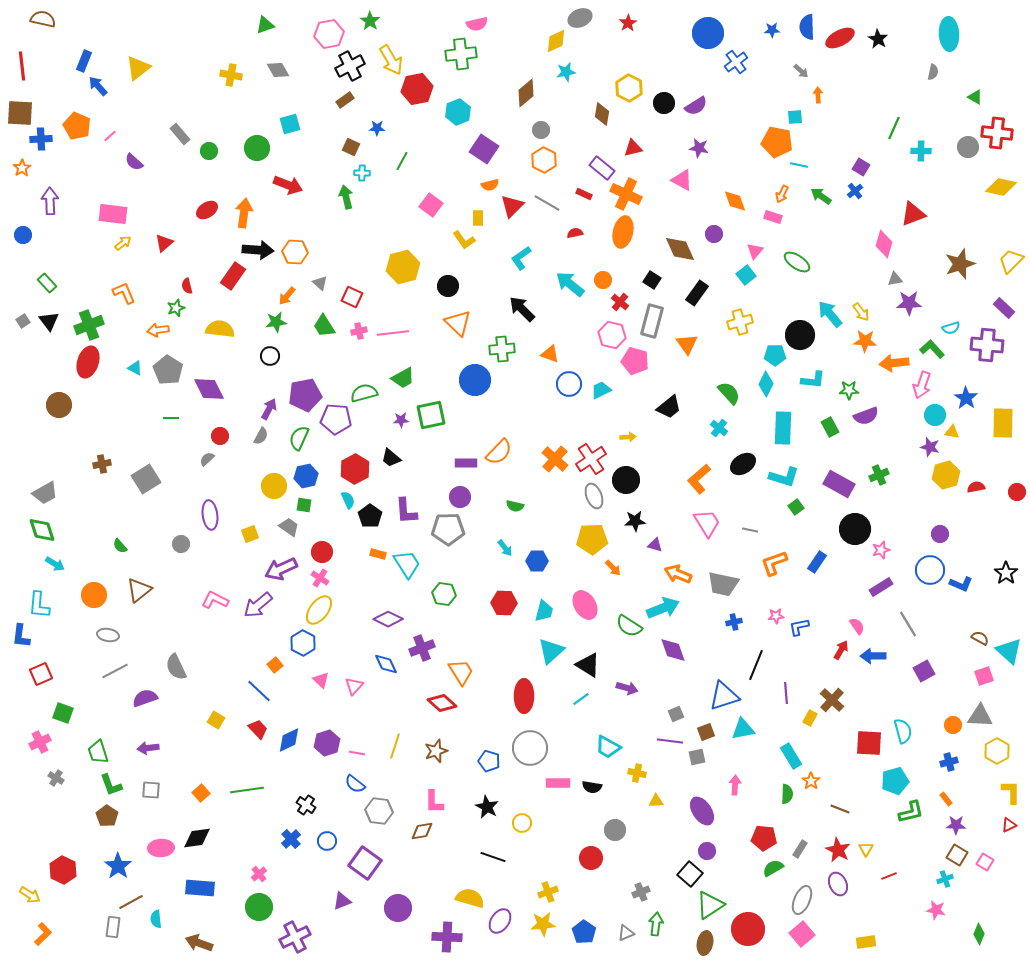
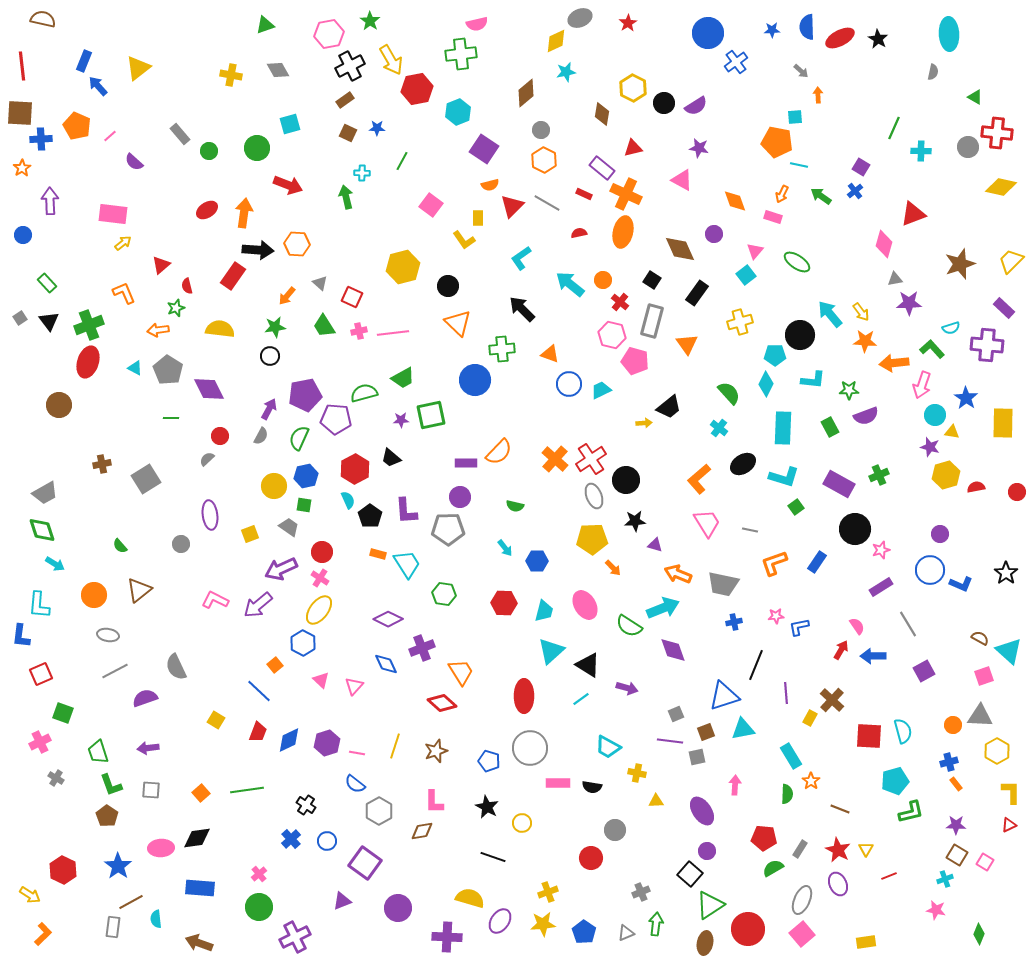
yellow hexagon at (629, 88): moved 4 px right
brown square at (351, 147): moved 3 px left, 14 px up
red semicircle at (575, 233): moved 4 px right
red triangle at (164, 243): moved 3 px left, 22 px down
orange hexagon at (295, 252): moved 2 px right, 8 px up
gray square at (23, 321): moved 3 px left, 3 px up
green star at (276, 322): moved 1 px left, 5 px down
yellow arrow at (628, 437): moved 16 px right, 14 px up
red trapezoid at (258, 729): moved 3 px down; rotated 65 degrees clockwise
red square at (869, 743): moved 7 px up
orange rectangle at (946, 799): moved 10 px right, 15 px up
gray hexagon at (379, 811): rotated 24 degrees clockwise
